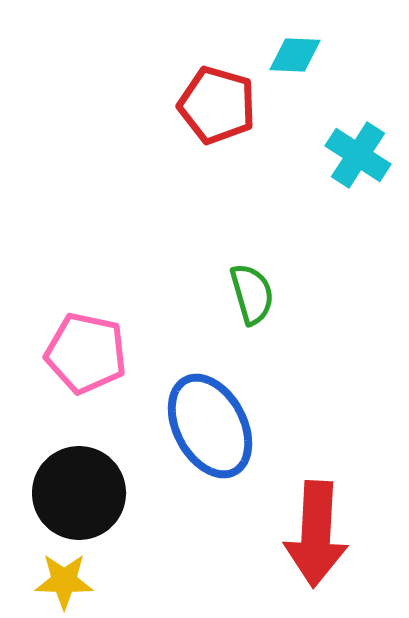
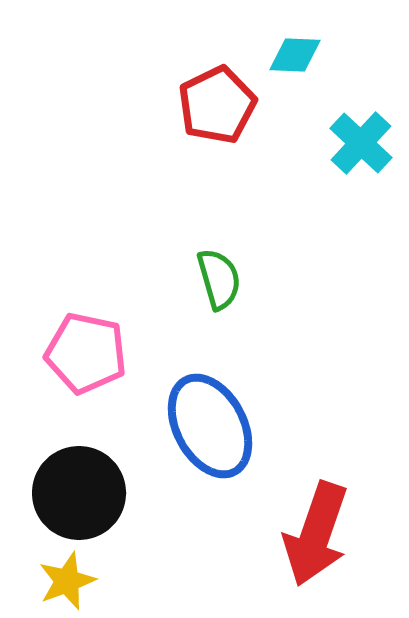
red pentagon: rotated 30 degrees clockwise
cyan cross: moved 3 px right, 12 px up; rotated 10 degrees clockwise
green semicircle: moved 33 px left, 15 px up
red arrow: rotated 16 degrees clockwise
yellow star: moved 3 px right; rotated 22 degrees counterclockwise
